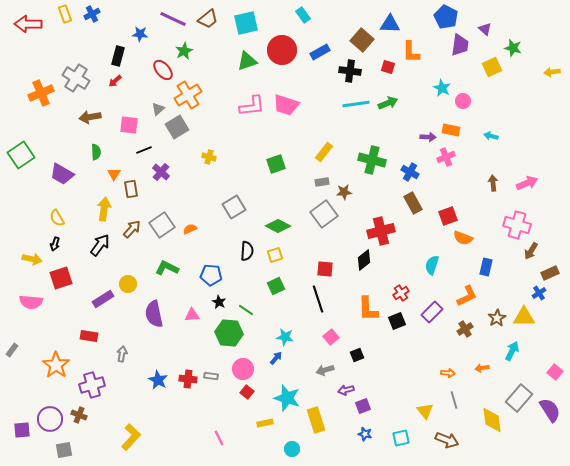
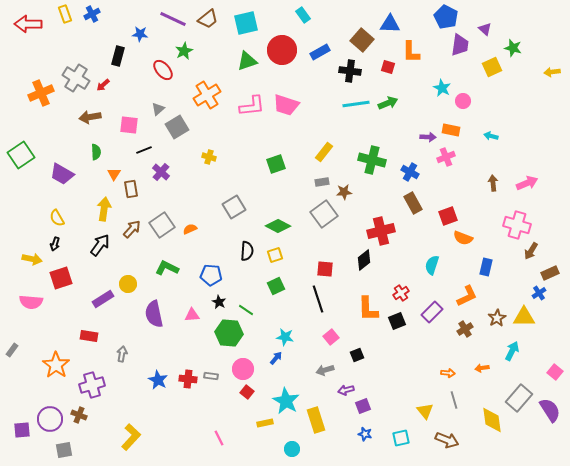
red arrow at (115, 81): moved 12 px left, 4 px down
orange cross at (188, 95): moved 19 px right
cyan star at (287, 398): moved 1 px left, 3 px down; rotated 12 degrees clockwise
